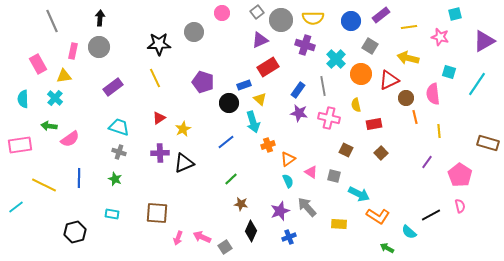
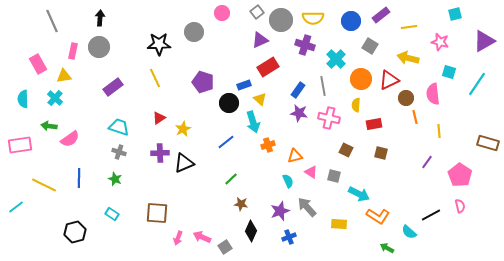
pink star at (440, 37): moved 5 px down
orange circle at (361, 74): moved 5 px down
yellow semicircle at (356, 105): rotated 16 degrees clockwise
brown square at (381, 153): rotated 32 degrees counterclockwise
orange triangle at (288, 159): moved 7 px right, 3 px up; rotated 21 degrees clockwise
cyan rectangle at (112, 214): rotated 24 degrees clockwise
